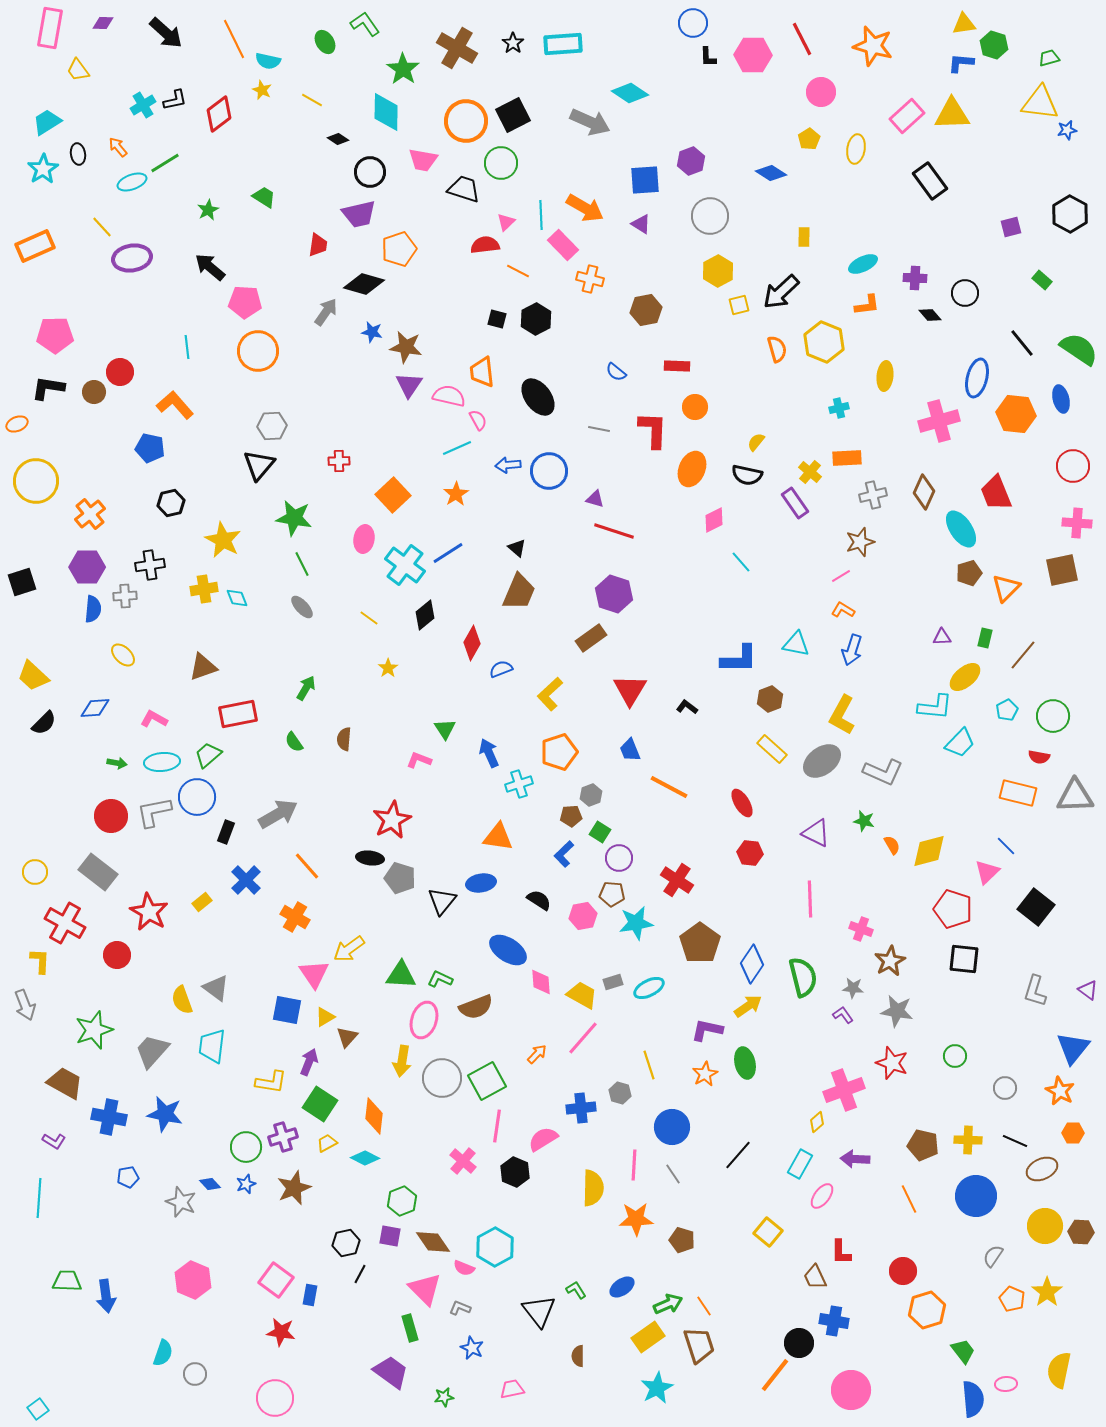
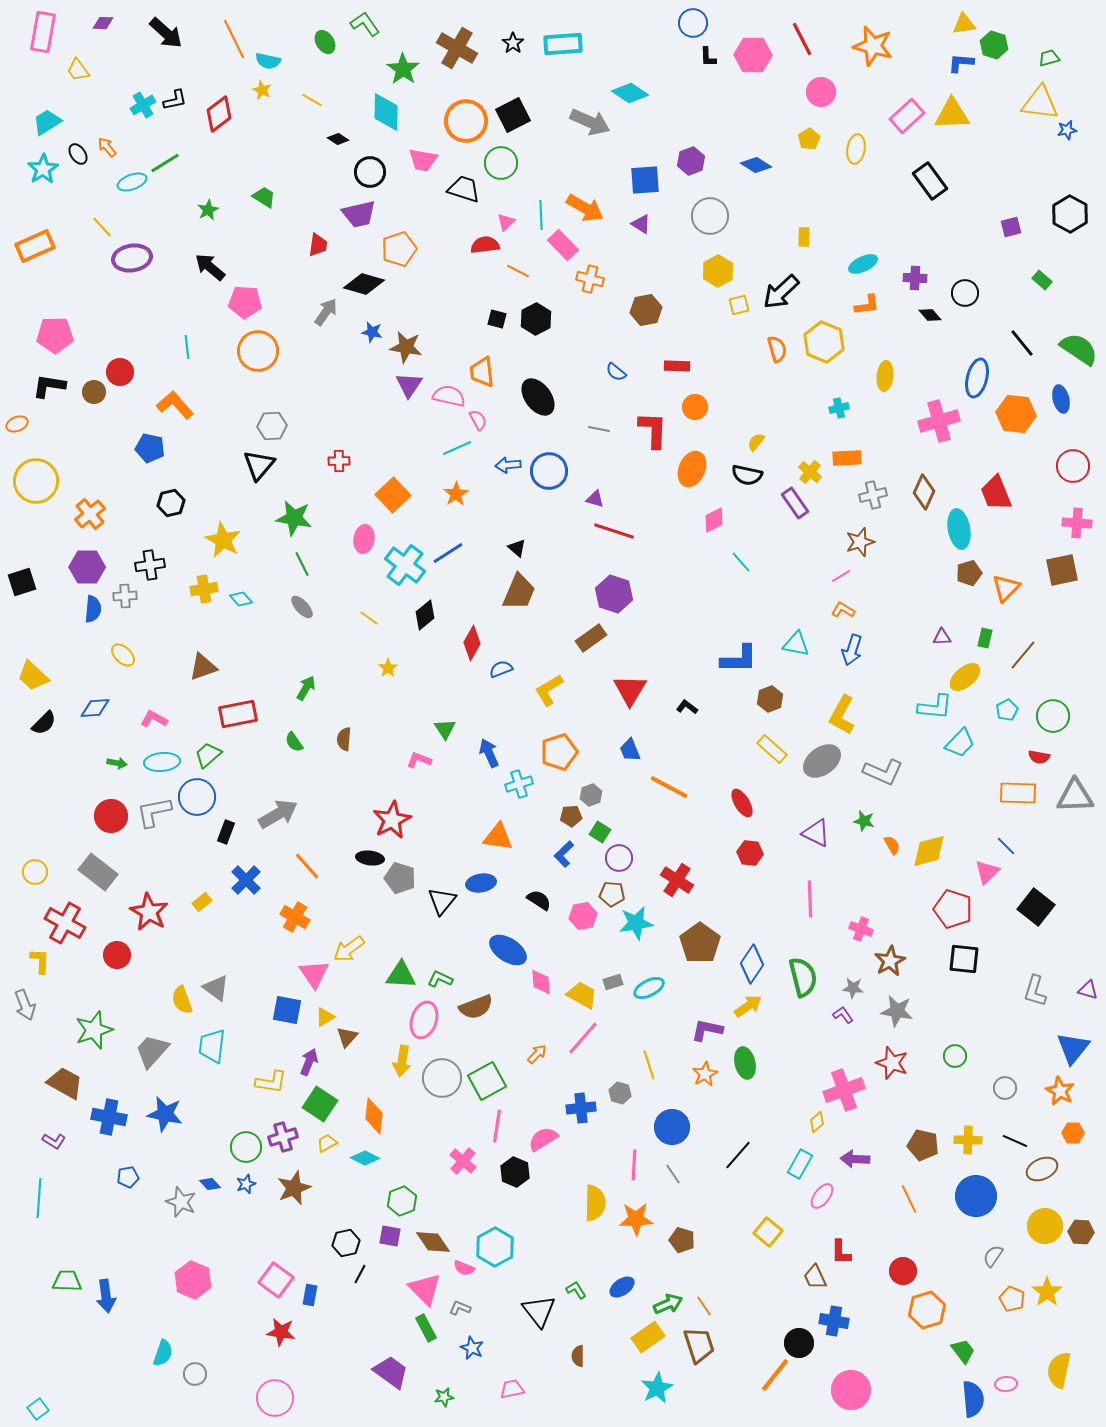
pink rectangle at (50, 28): moved 7 px left, 4 px down
orange arrow at (118, 147): moved 11 px left
black ellipse at (78, 154): rotated 25 degrees counterclockwise
blue diamond at (771, 173): moved 15 px left, 8 px up
black L-shape at (48, 388): moved 1 px right, 2 px up
cyan ellipse at (961, 529): moved 2 px left; rotated 24 degrees clockwise
cyan diamond at (237, 598): moved 4 px right, 1 px down; rotated 20 degrees counterclockwise
yellow L-shape at (550, 694): moved 1 px left, 4 px up; rotated 12 degrees clockwise
orange rectangle at (1018, 793): rotated 12 degrees counterclockwise
purple triangle at (1088, 990): rotated 20 degrees counterclockwise
yellow semicircle at (593, 1188): moved 2 px right, 15 px down
green rectangle at (410, 1328): moved 16 px right; rotated 12 degrees counterclockwise
